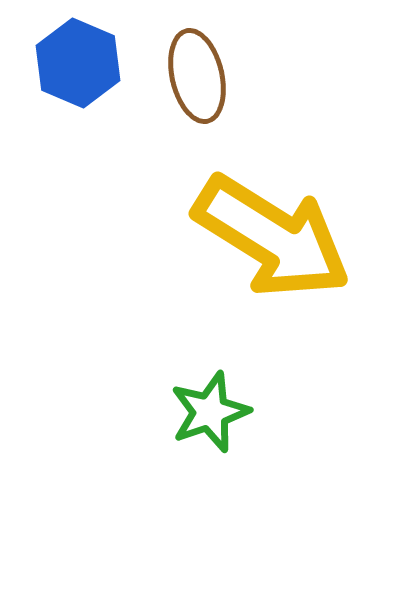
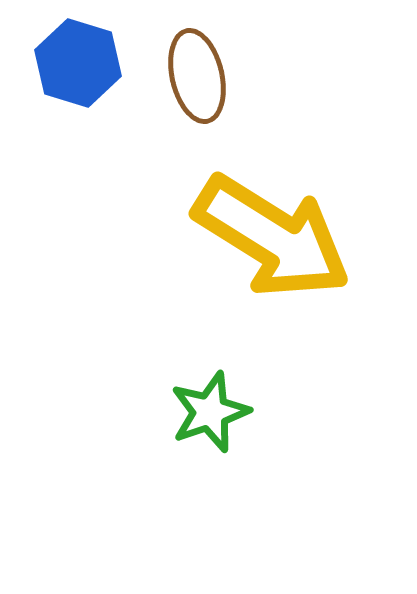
blue hexagon: rotated 6 degrees counterclockwise
